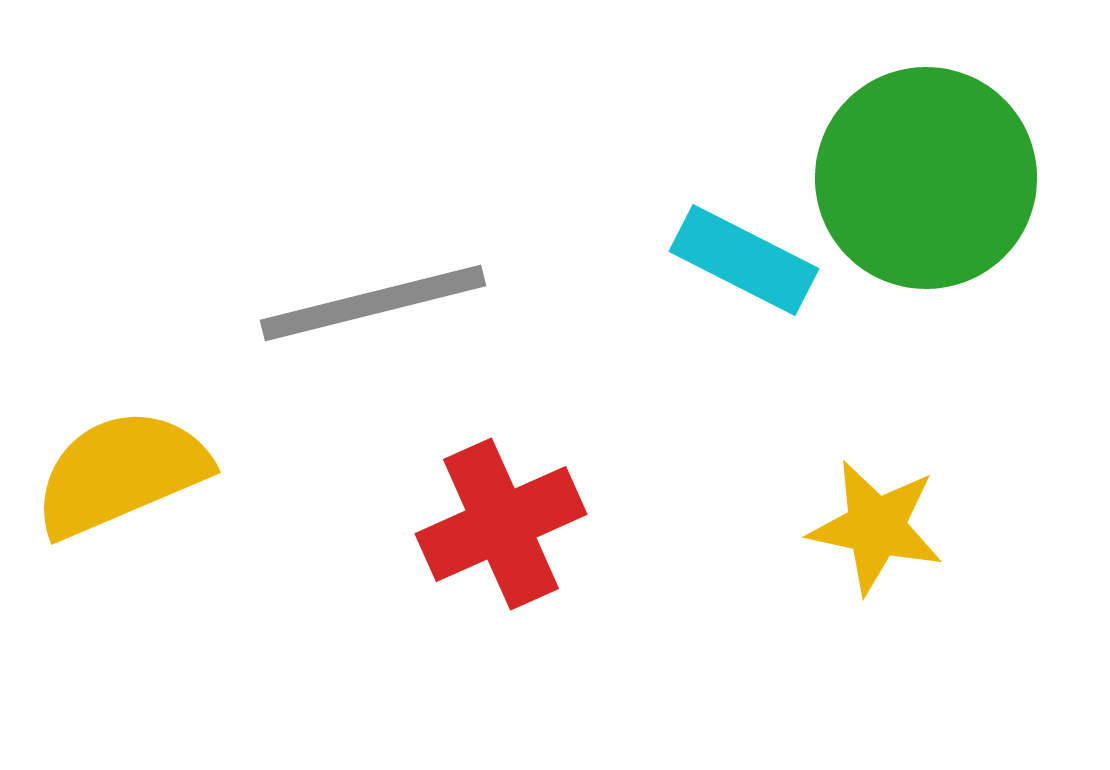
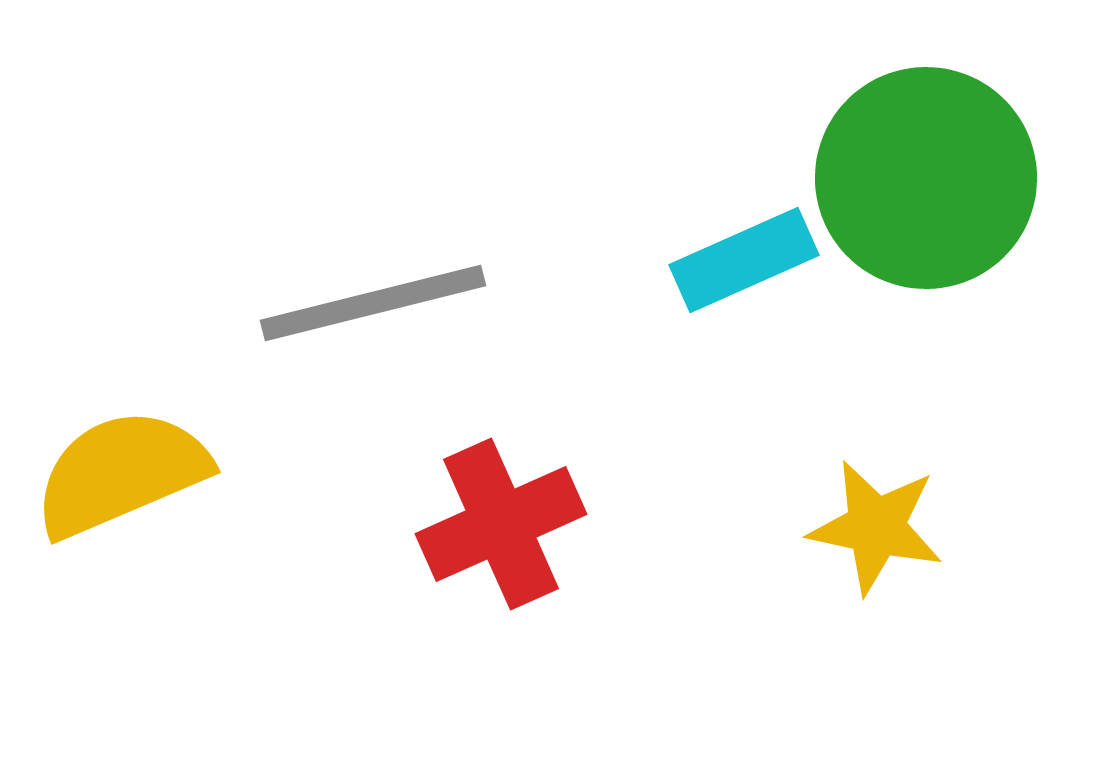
cyan rectangle: rotated 51 degrees counterclockwise
